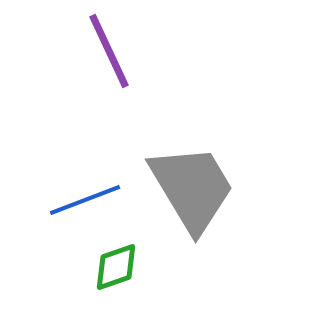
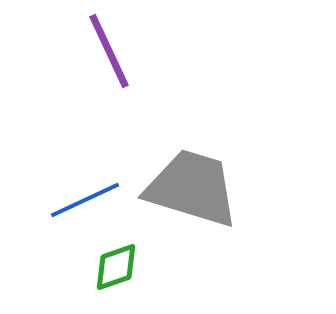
gray trapezoid: rotated 42 degrees counterclockwise
blue line: rotated 4 degrees counterclockwise
